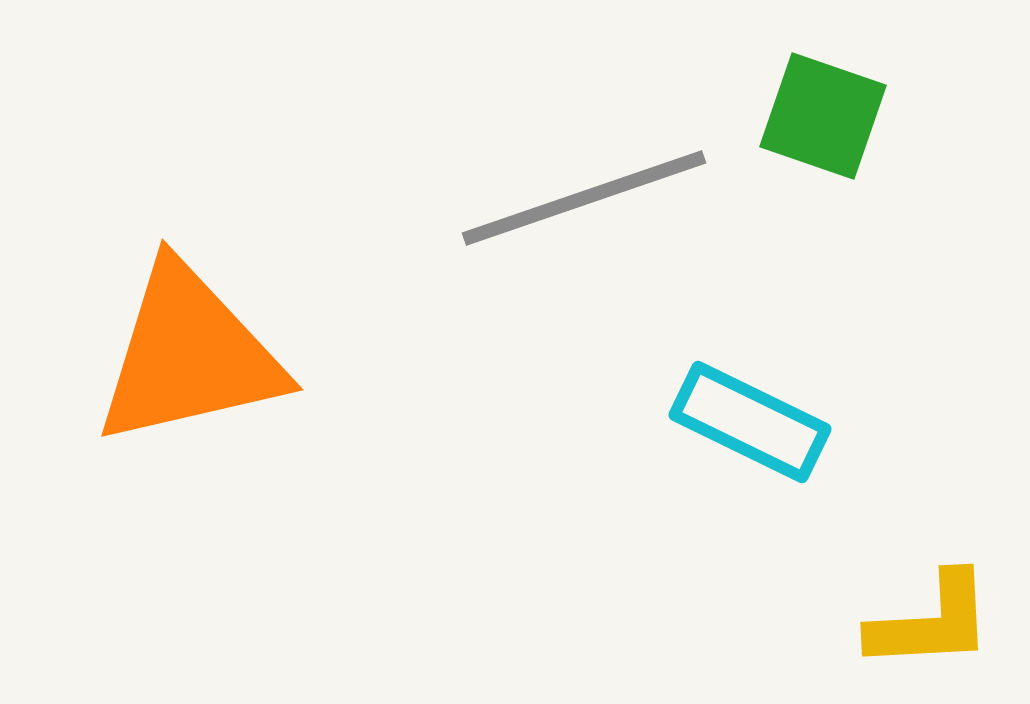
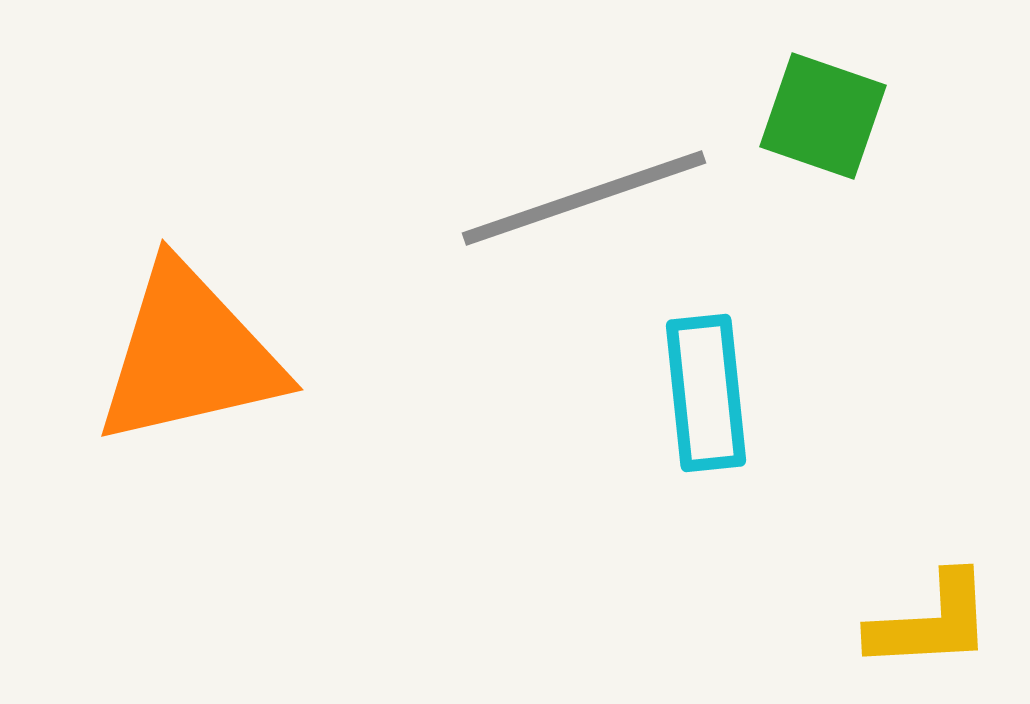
cyan rectangle: moved 44 px left, 29 px up; rotated 58 degrees clockwise
